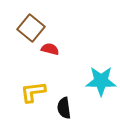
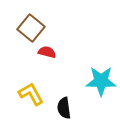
red semicircle: moved 3 px left, 3 px down
yellow L-shape: moved 2 px left, 2 px down; rotated 68 degrees clockwise
